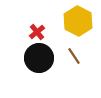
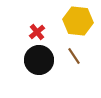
yellow hexagon: rotated 20 degrees counterclockwise
black circle: moved 2 px down
